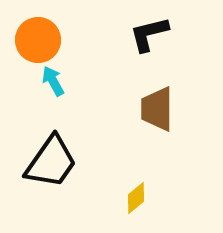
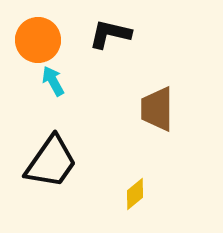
black L-shape: moved 39 px left; rotated 27 degrees clockwise
yellow diamond: moved 1 px left, 4 px up
